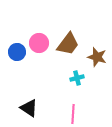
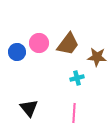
brown star: rotated 12 degrees counterclockwise
black triangle: rotated 18 degrees clockwise
pink line: moved 1 px right, 1 px up
